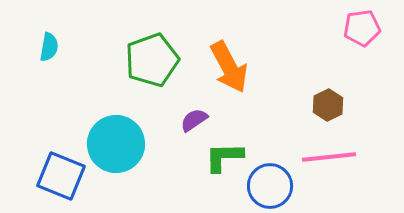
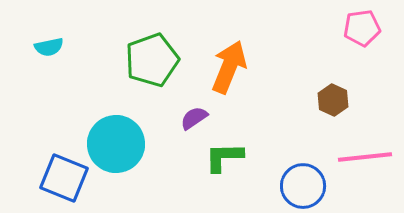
cyan semicircle: rotated 68 degrees clockwise
orange arrow: rotated 130 degrees counterclockwise
brown hexagon: moved 5 px right, 5 px up; rotated 8 degrees counterclockwise
purple semicircle: moved 2 px up
pink line: moved 36 px right
blue square: moved 3 px right, 2 px down
blue circle: moved 33 px right
